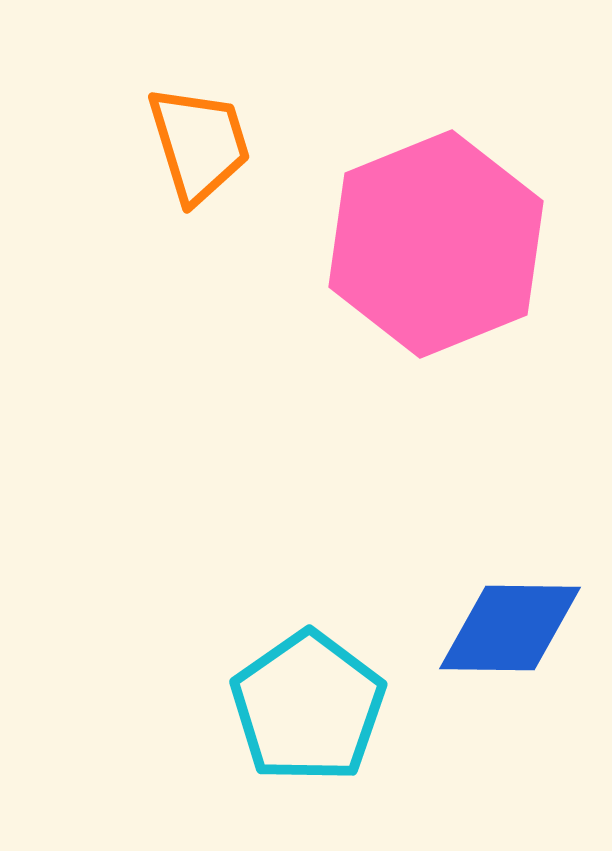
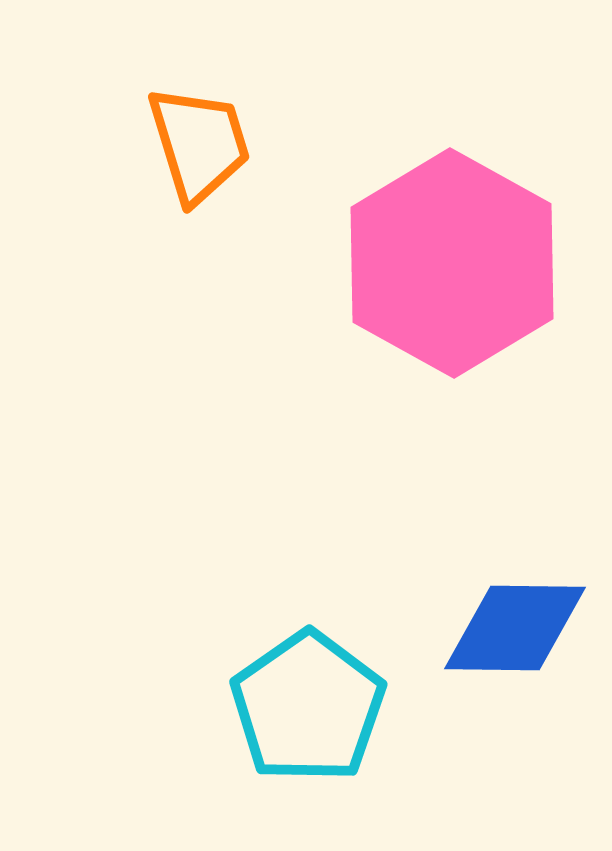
pink hexagon: moved 16 px right, 19 px down; rotated 9 degrees counterclockwise
blue diamond: moved 5 px right
